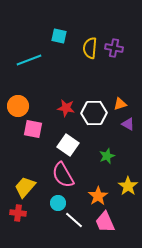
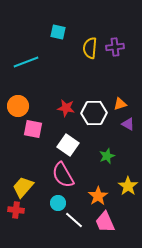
cyan square: moved 1 px left, 4 px up
purple cross: moved 1 px right, 1 px up; rotated 18 degrees counterclockwise
cyan line: moved 3 px left, 2 px down
yellow trapezoid: moved 2 px left
red cross: moved 2 px left, 3 px up
